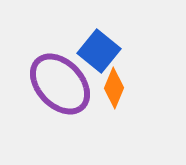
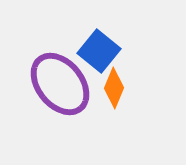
purple ellipse: rotated 4 degrees clockwise
